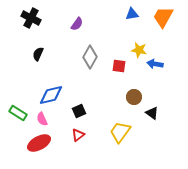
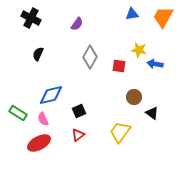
pink semicircle: moved 1 px right
